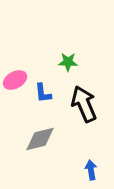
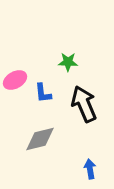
blue arrow: moved 1 px left, 1 px up
